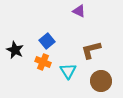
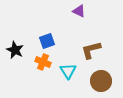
blue square: rotated 21 degrees clockwise
